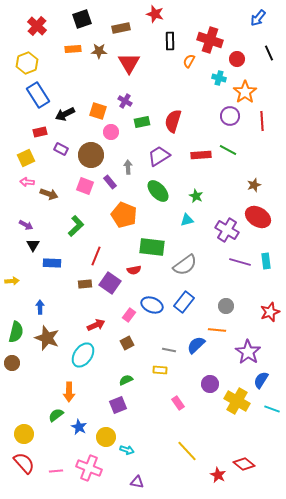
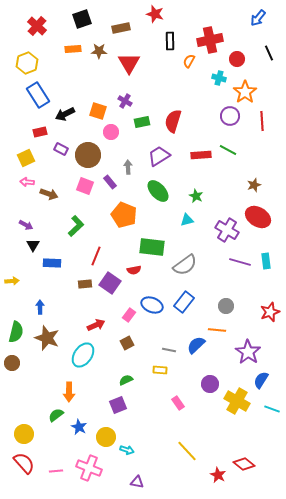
red cross at (210, 40): rotated 30 degrees counterclockwise
brown circle at (91, 155): moved 3 px left
